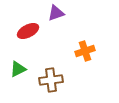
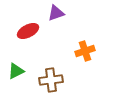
green triangle: moved 2 px left, 2 px down
